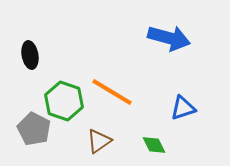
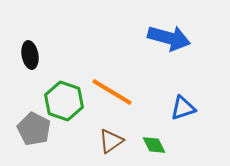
brown triangle: moved 12 px right
